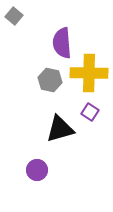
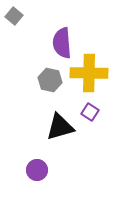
black triangle: moved 2 px up
